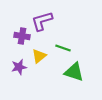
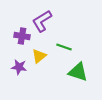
purple L-shape: rotated 15 degrees counterclockwise
green line: moved 1 px right, 1 px up
purple star: rotated 21 degrees clockwise
green triangle: moved 4 px right
